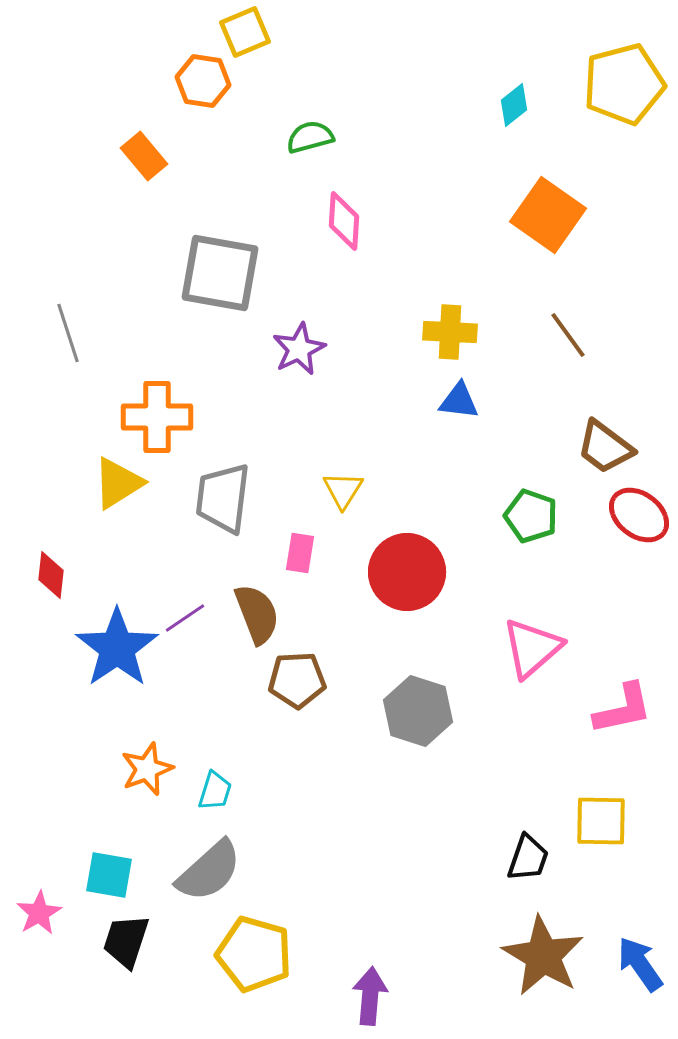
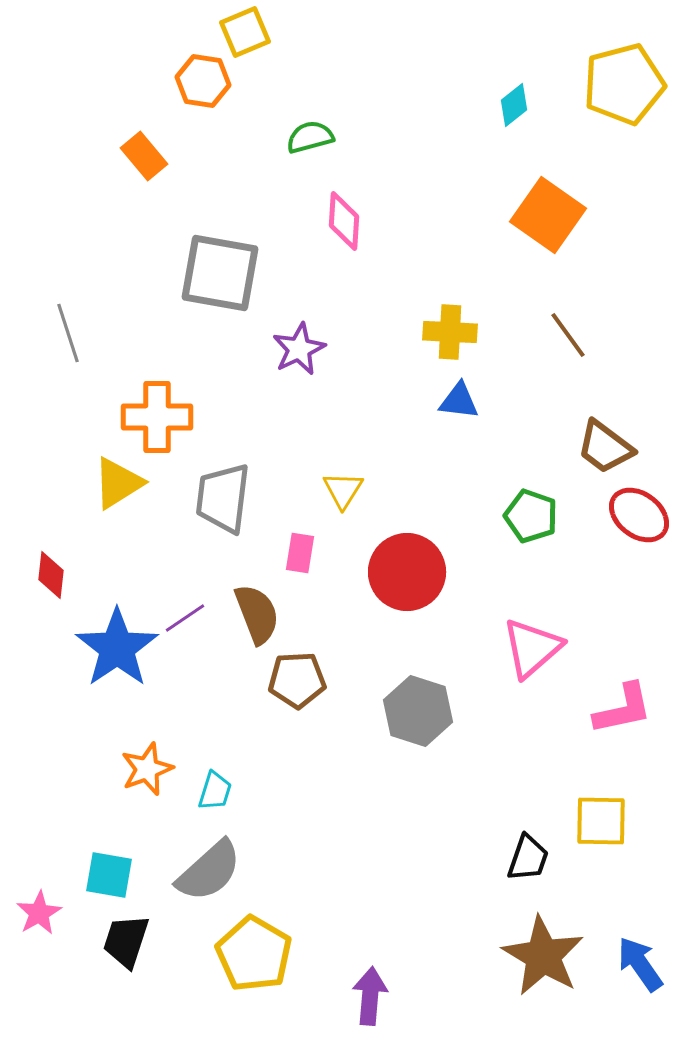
yellow pentagon at (254, 954): rotated 14 degrees clockwise
